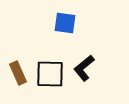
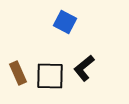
blue square: moved 1 px up; rotated 20 degrees clockwise
black square: moved 2 px down
